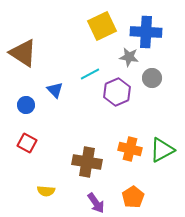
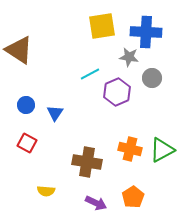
yellow square: rotated 16 degrees clockwise
brown triangle: moved 4 px left, 3 px up
blue triangle: moved 23 px down; rotated 18 degrees clockwise
purple arrow: rotated 30 degrees counterclockwise
